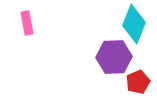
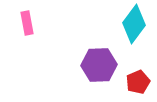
cyan diamond: rotated 15 degrees clockwise
purple hexagon: moved 15 px left, 8 px down
